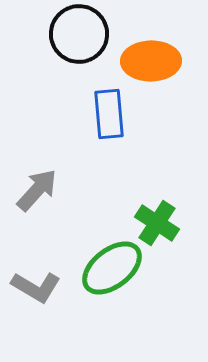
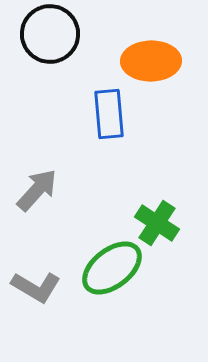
black circle: moved 29 px left
